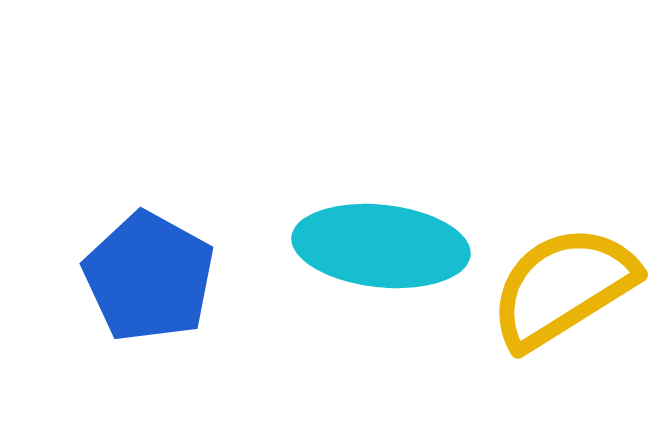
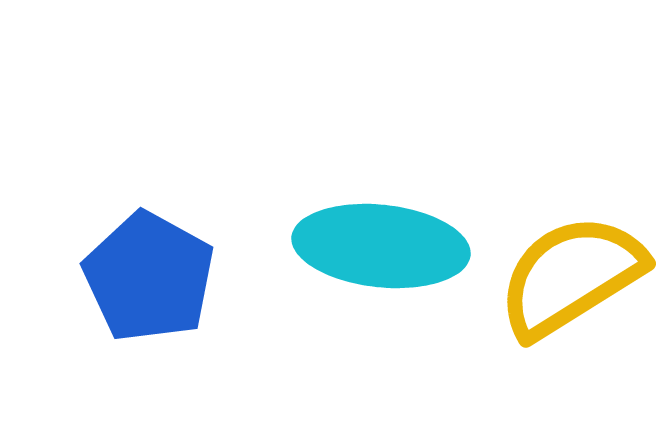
yellow semicircle: moved 8 px right, 11 px up
